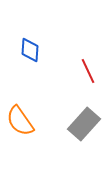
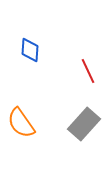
orange semicircle: moved 1 px right, 2 px down
